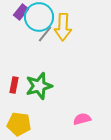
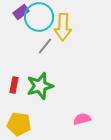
purple rectangle: rotated 14 degrees clockwise
gray line: moved 12 px down
green star: moved 1 px right
